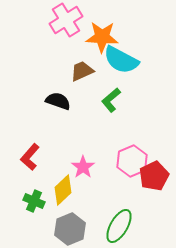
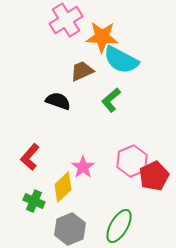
yellow diamond: moved 3 px up
